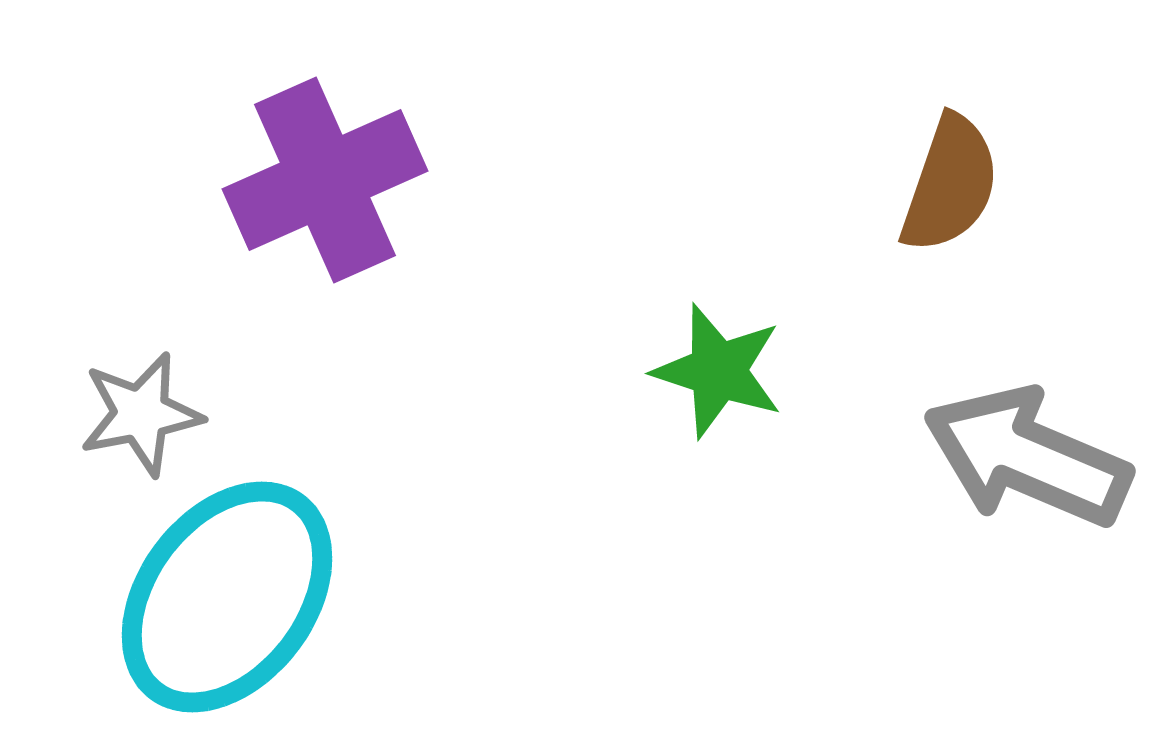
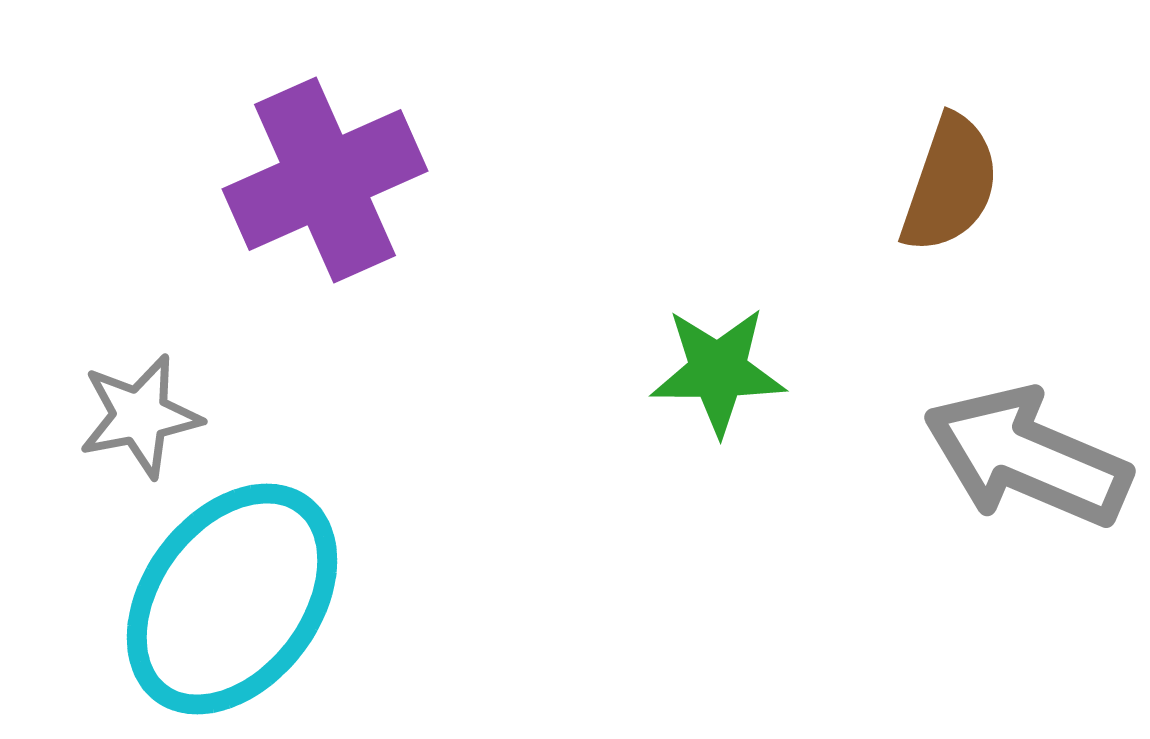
green star: rotated 18 degrees counterclockwise
gray star: moved 1 px left, 2 px down
cyan ellipse: moved 5 px right, 2 px down
